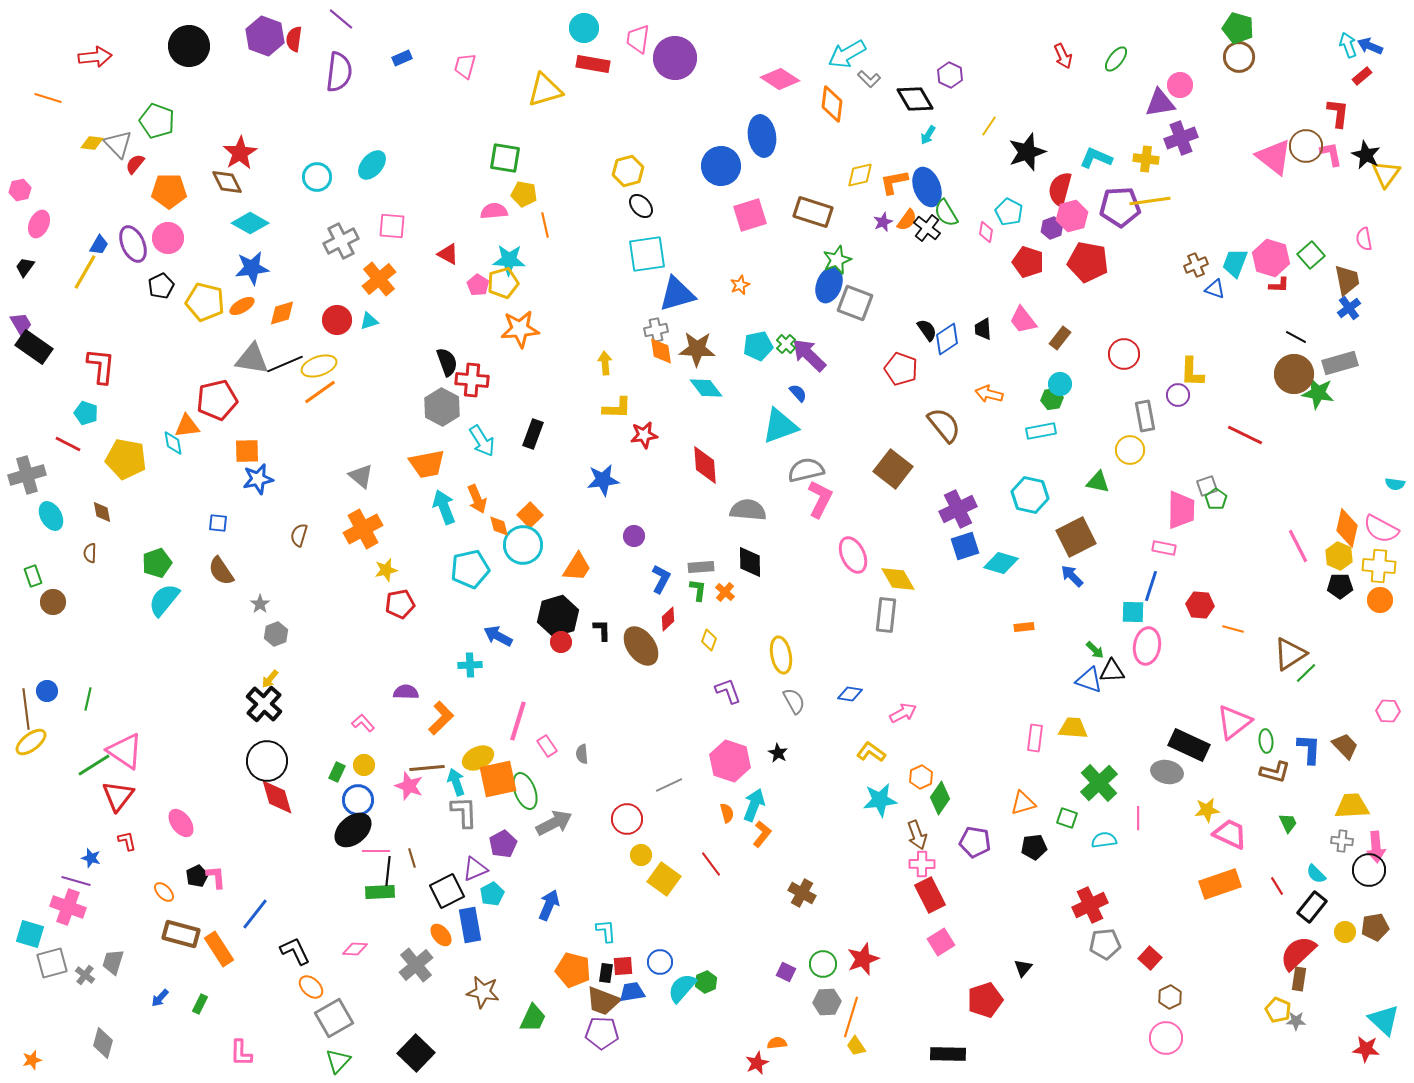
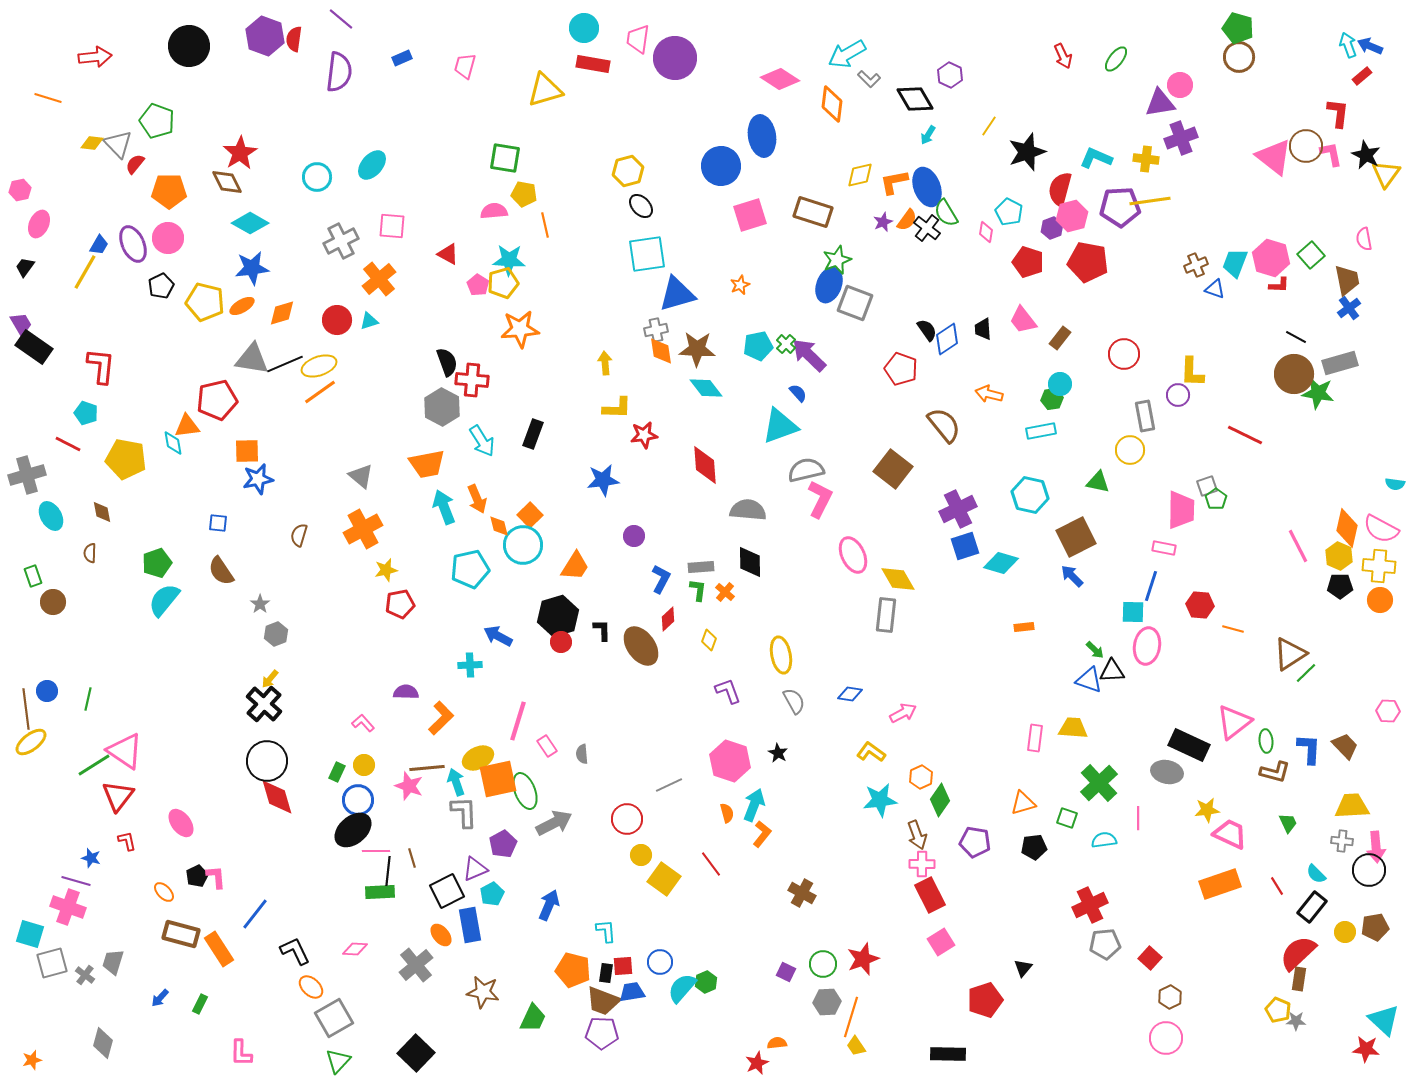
orange trapezoid at (577, 567): moved 2 px left, 1 px up
green diamond at (940, 798): moved 2 px down
